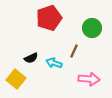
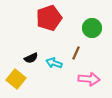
brown line: moved 2 px right, 2 px down
